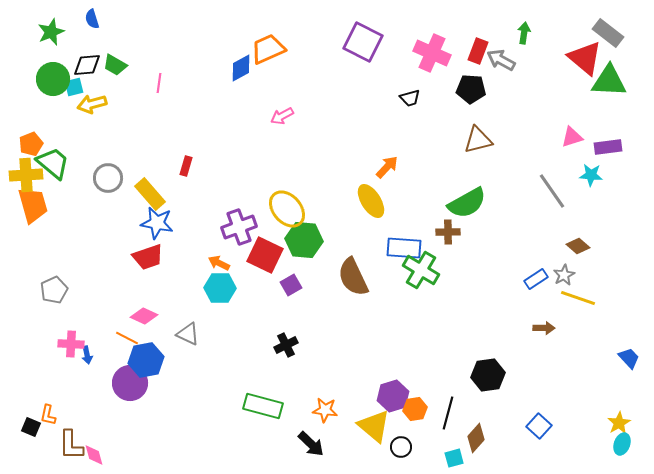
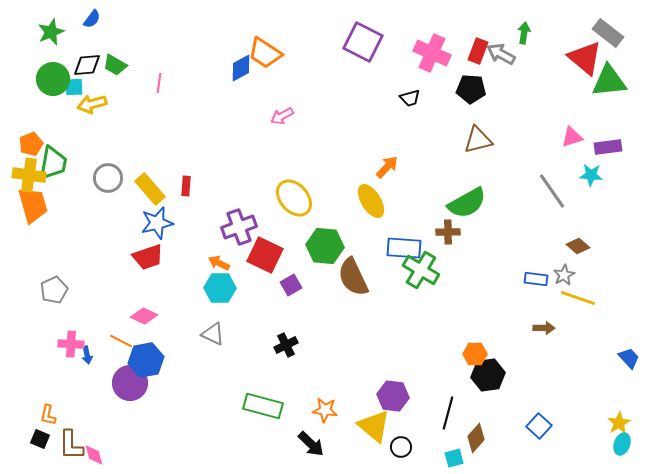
blue semicircle at (92, 19): rotated 126 degrees counterclockwise
orange trapezoid at (268, 49): moved 3 px left, 4 px down; rotated 123 degrees counterclockwise
gray arrow at (501, 60): moved 6 px up
green triangle at (609, 81): rotated 9 degrees counterclockwise
cyan square at (74, 87): rotated 12 degrees clockwise
green trapezoid at (53, 163): rotated 60 degrees clockwise
red rectangle at (186, 166): moved 20 px down; rotated 12 degrees counterclockwise
yellow cross at (26, 175): moved 3 px right; rotated 12 degrees clockwise
yellow rectangle at (150, 194): moved 5 px up
yellow ellipse at (287, 209): moved 7 px right, 11 px up
blue star at (157, 223): rotated 24 degrees counterclockwise
green hexagon at (304, 240): moved 21 px right, 6 px down
blue rectangle at (536, 279): rotated 40 degrees clockwise
gray triangle at (188, 334): moved 25 px right
orange line at (127, 338): moved 6 px left, 3 px down
purple hexagon at (393, 396): rotated 24 degrees clockwise
orange hexagon at (415, 409): moved 60 px right, 55 px up; rotated 10 degrees clockwise
black square at (31, 427): moved 9 px right, 12 px down
